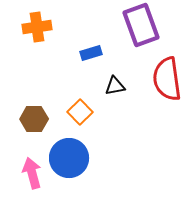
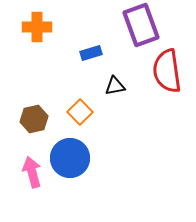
orange cross: rotated 8 degrees clockwise
red semicircle: moved 8 px up
brown hexagon: rotated 12 degrees counterclockwise
blue circle: moved 1 px right
pink arrow: moved 1 px up
